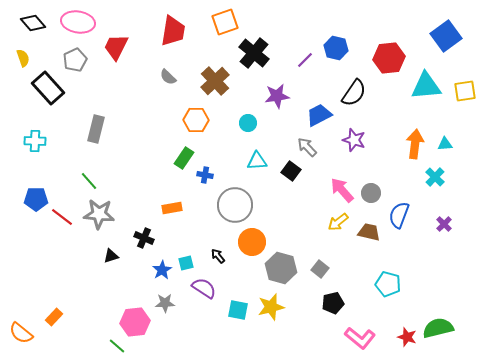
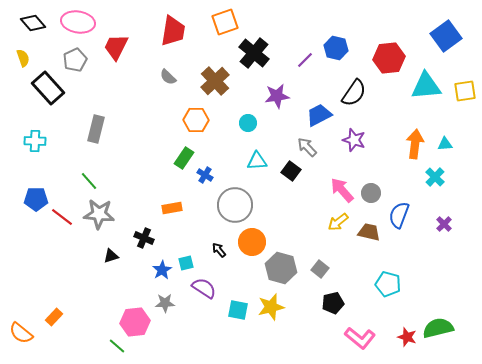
blue cross at (205, 175): rotated 21 degrees clockwise
black arrow at (218, 256): moved 1 px right, 6 px up
